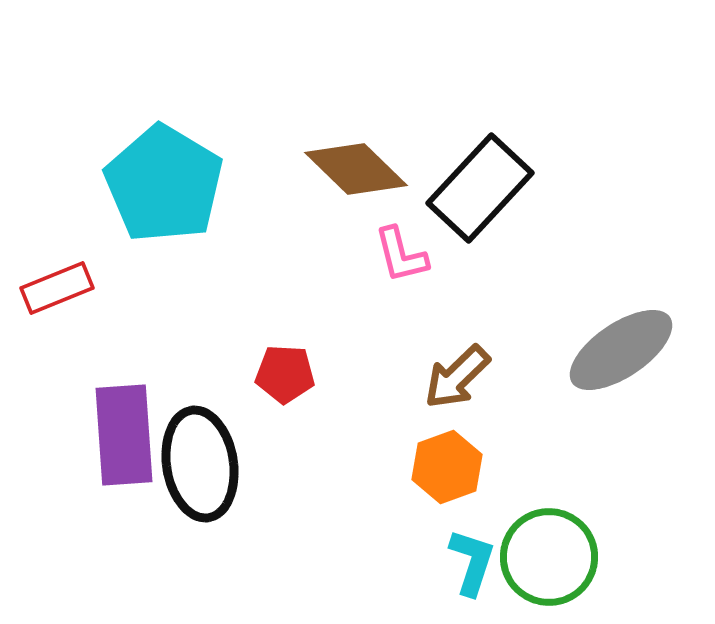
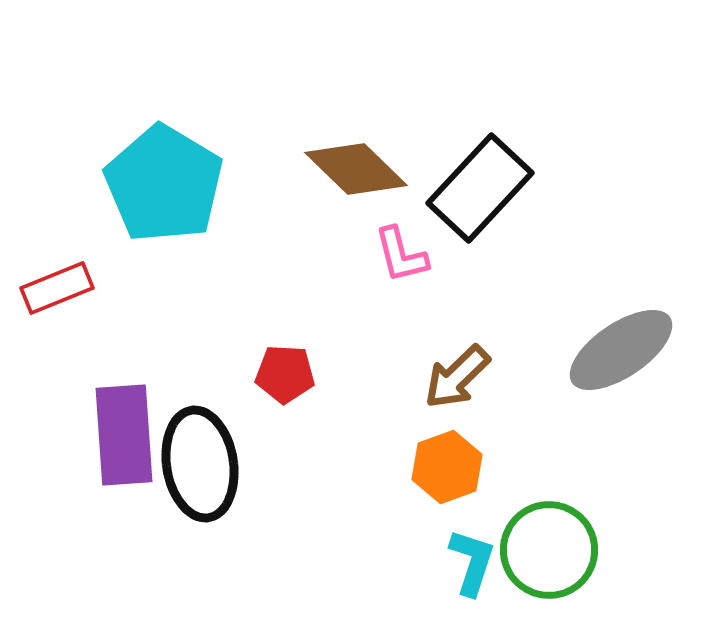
green circle: moved 7 px up
